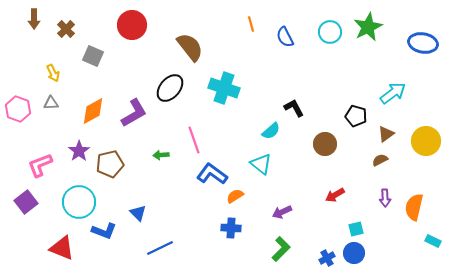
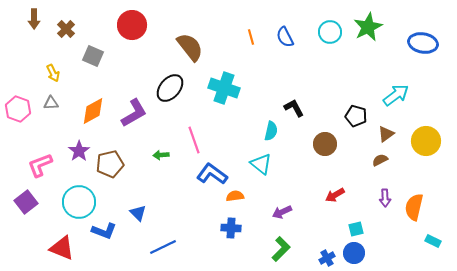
orange line at (251, 24): moved 13 px down
cyan arrow at (393, 93): moved 3 px right, 2 px down
cyan semicircle at (271, 131): rotated 36 degrees counterclockwise
orange semicircle at (235, 196): rotated 24 degrees clockwise
blue line at (160, 248): moved 3 px right, 1 px up
